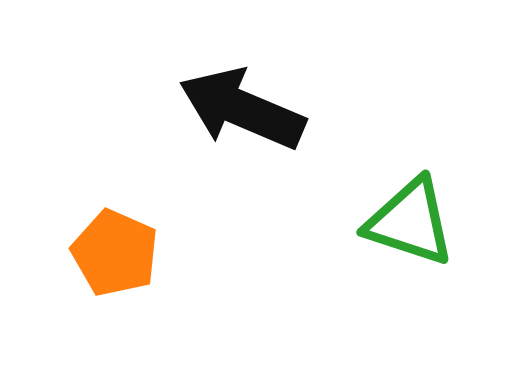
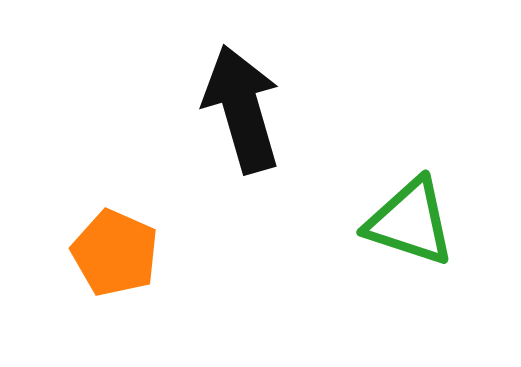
black arrow: rotated 51 degrees clockwise
